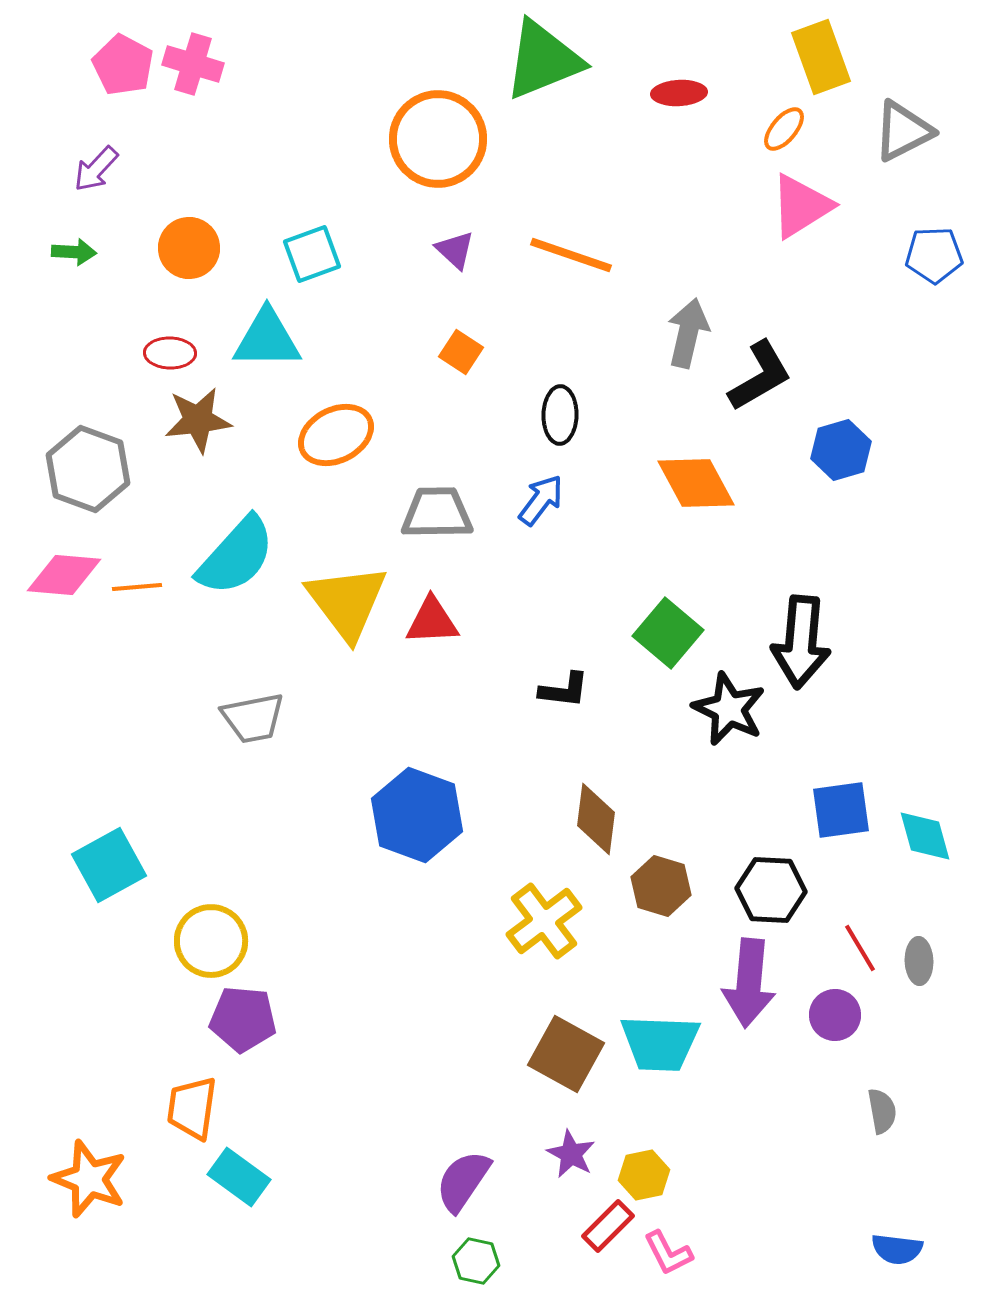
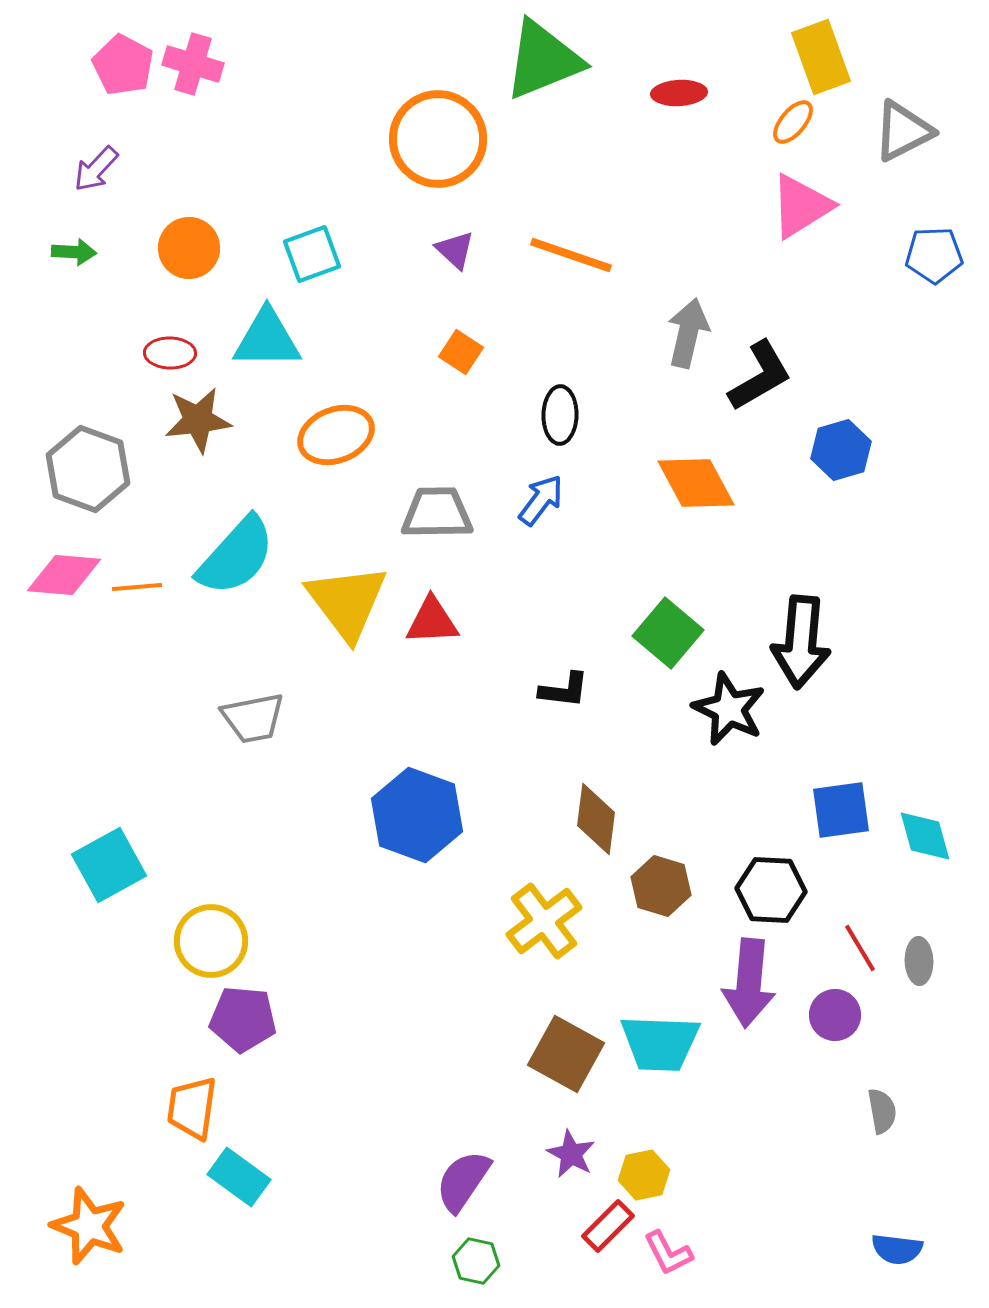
orange ellipse at (784, 129): moved 9 px right, 7 px up
orange ellipse at (336, 435): rotated 6 degrees clockwise
orange star at (89, 1179): moved 47 px down
